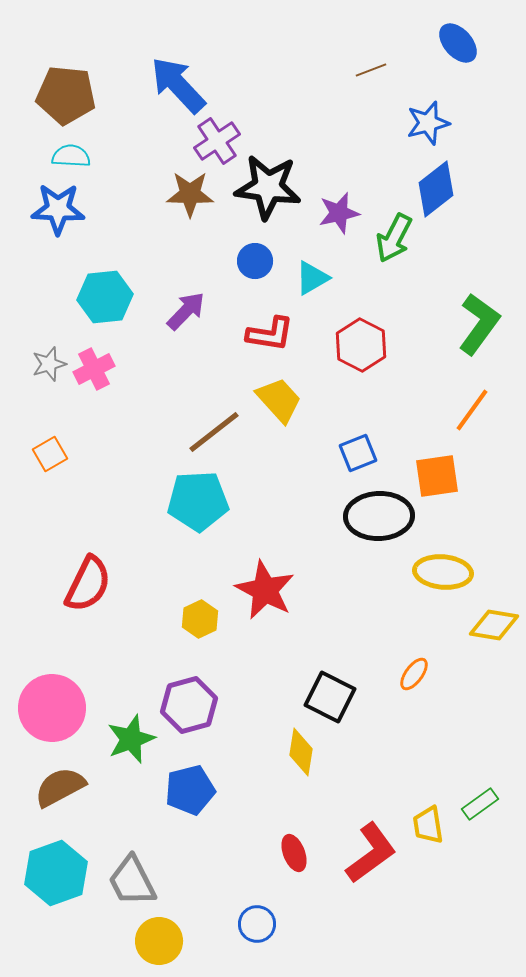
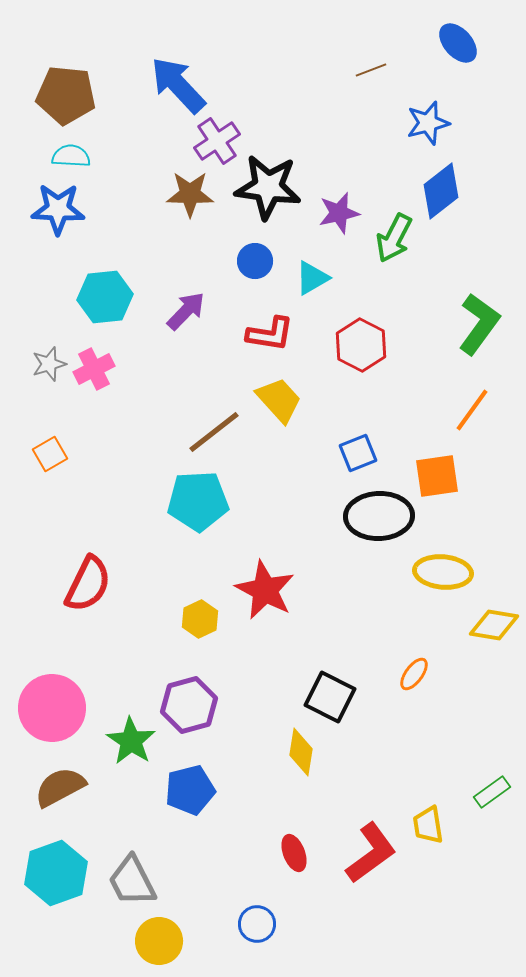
blue diamond at (436, 189): moved 5 px right, 2 px down
green star at (131, 739): moved 2 px down; rotated 18 degrees counterclockwise
green rectangle at (480, 804): moved 12 px right, 12 px up
